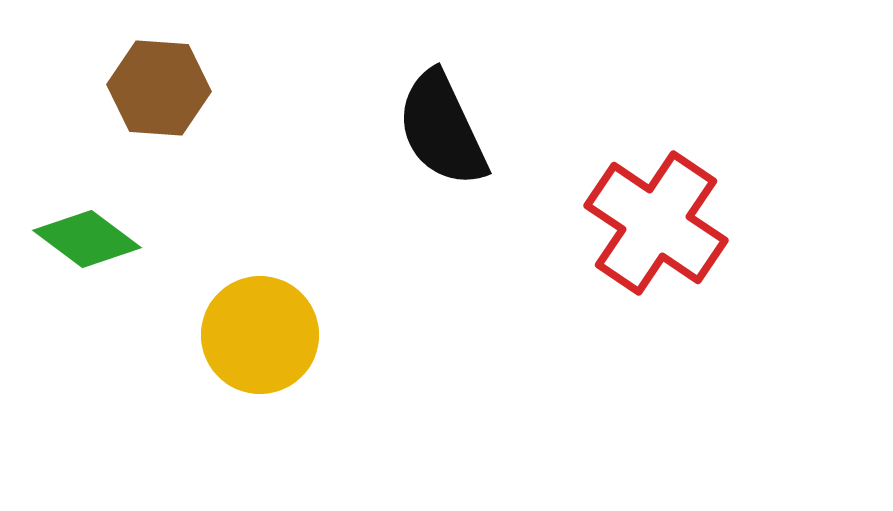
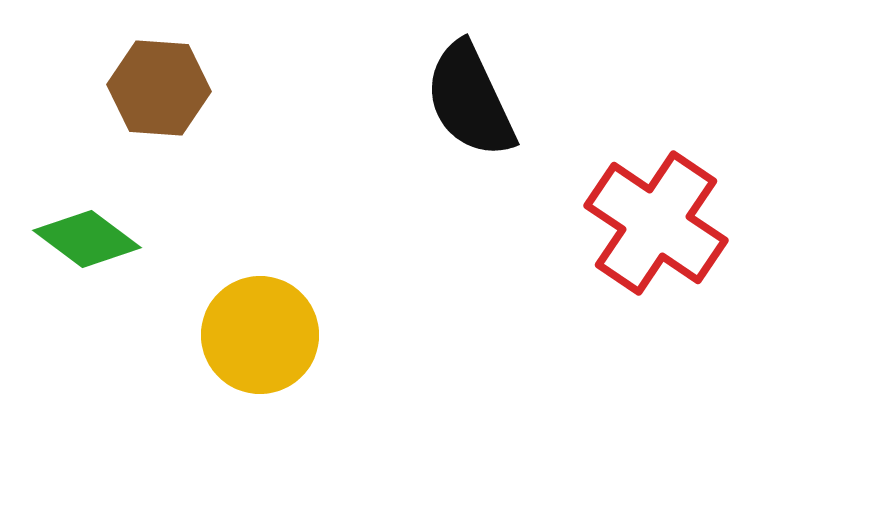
black semicircle: moved 28 px right, 29 px up
